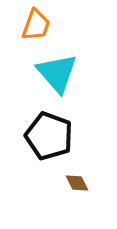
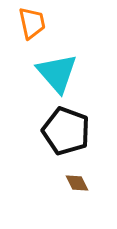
orange trapezoid: moved 4 px left, 2 px up; rotated 32 degrees counterclockwise
black pentagon: moved 17 px right, 5 px up
